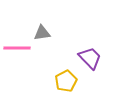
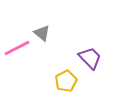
gray triangle: rotated 48 degrees clockwise
pink line: rotated 28 degrees counterclockwise
